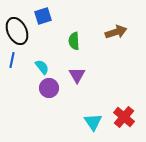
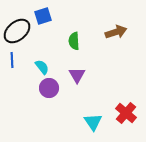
black ellipse: rotated 76 degrees clockwise
blue line: rotated 14 degrees counterclockwise
red cross: moved 2 px right, 4 px up
